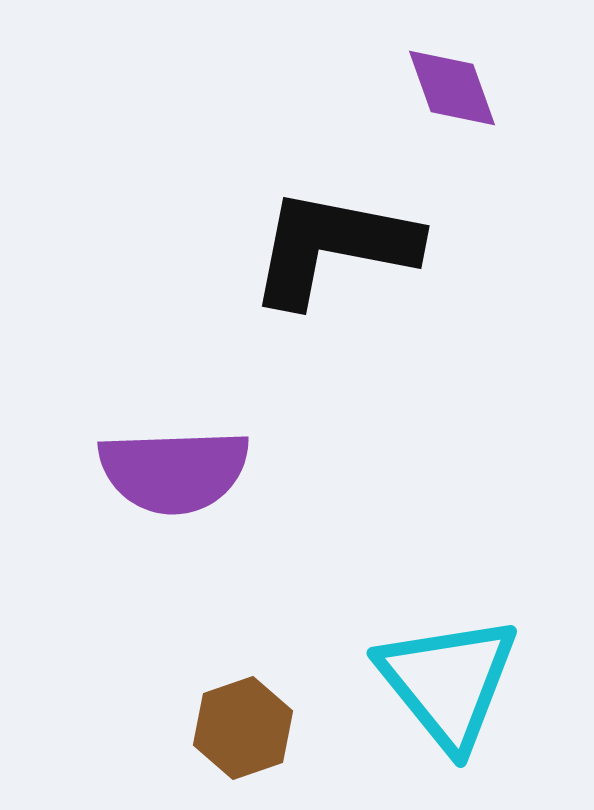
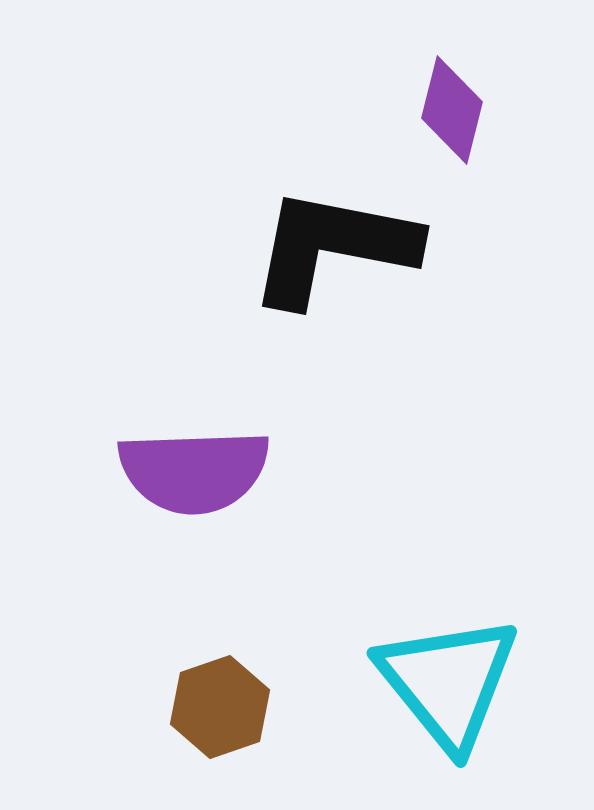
purple diamond: moved 22 px down; rotated 34 degrees clockwise
purple semicircle: moved 20 px right
brown hexagon: moved 23 px left, 21 px up
